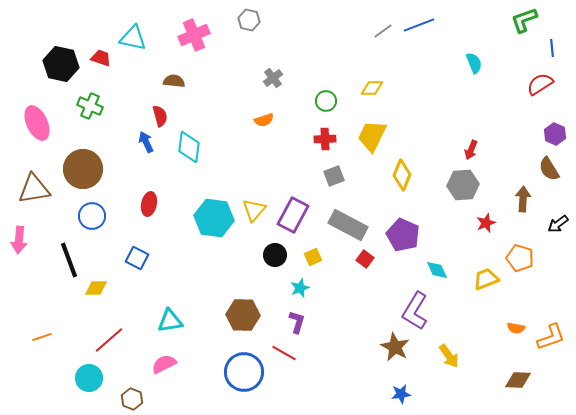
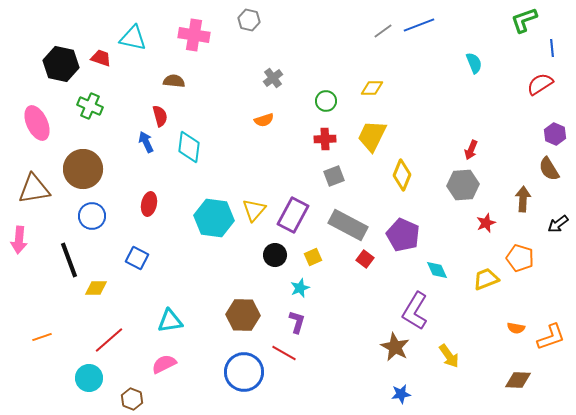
pink cross at (194, 35): rotated 32 degrees clockwise
